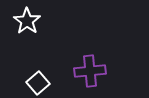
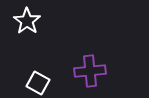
white square: rotated 20 degrees counterclockwise
